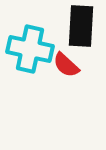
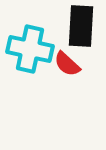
red semicircle: moved 1 px right, 1 px up
